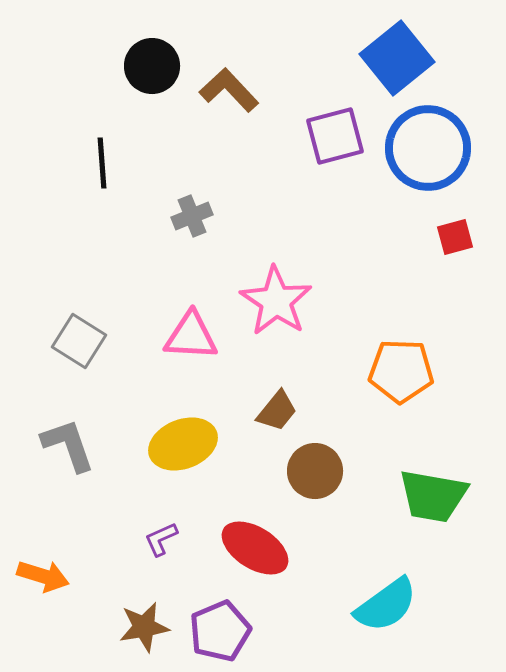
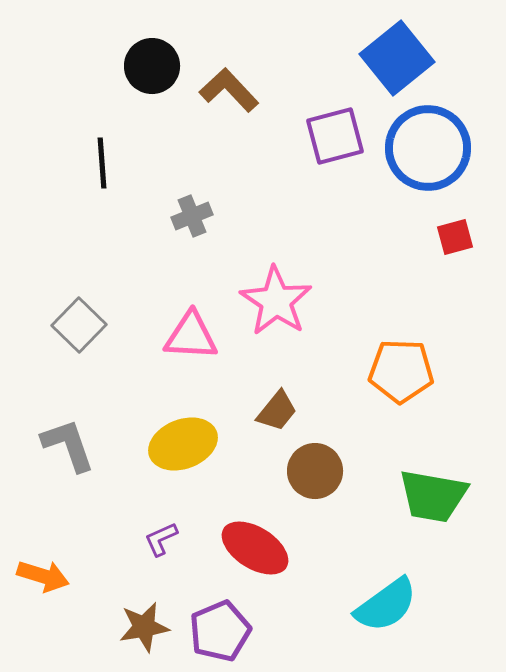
gray square: moved 16 px up; rotated 12 degrees clockwise
